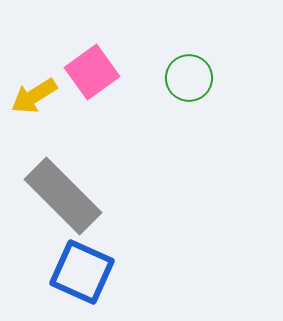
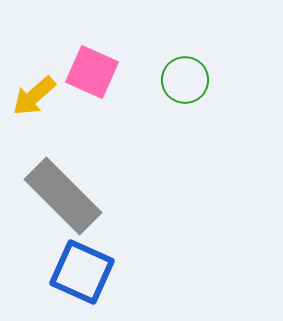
pink square: rotated 30 degrees counterclockwise
green circle: moved 4 px left, 2 px down
yellow arrow: rotated 9 degrees counterclockwise
